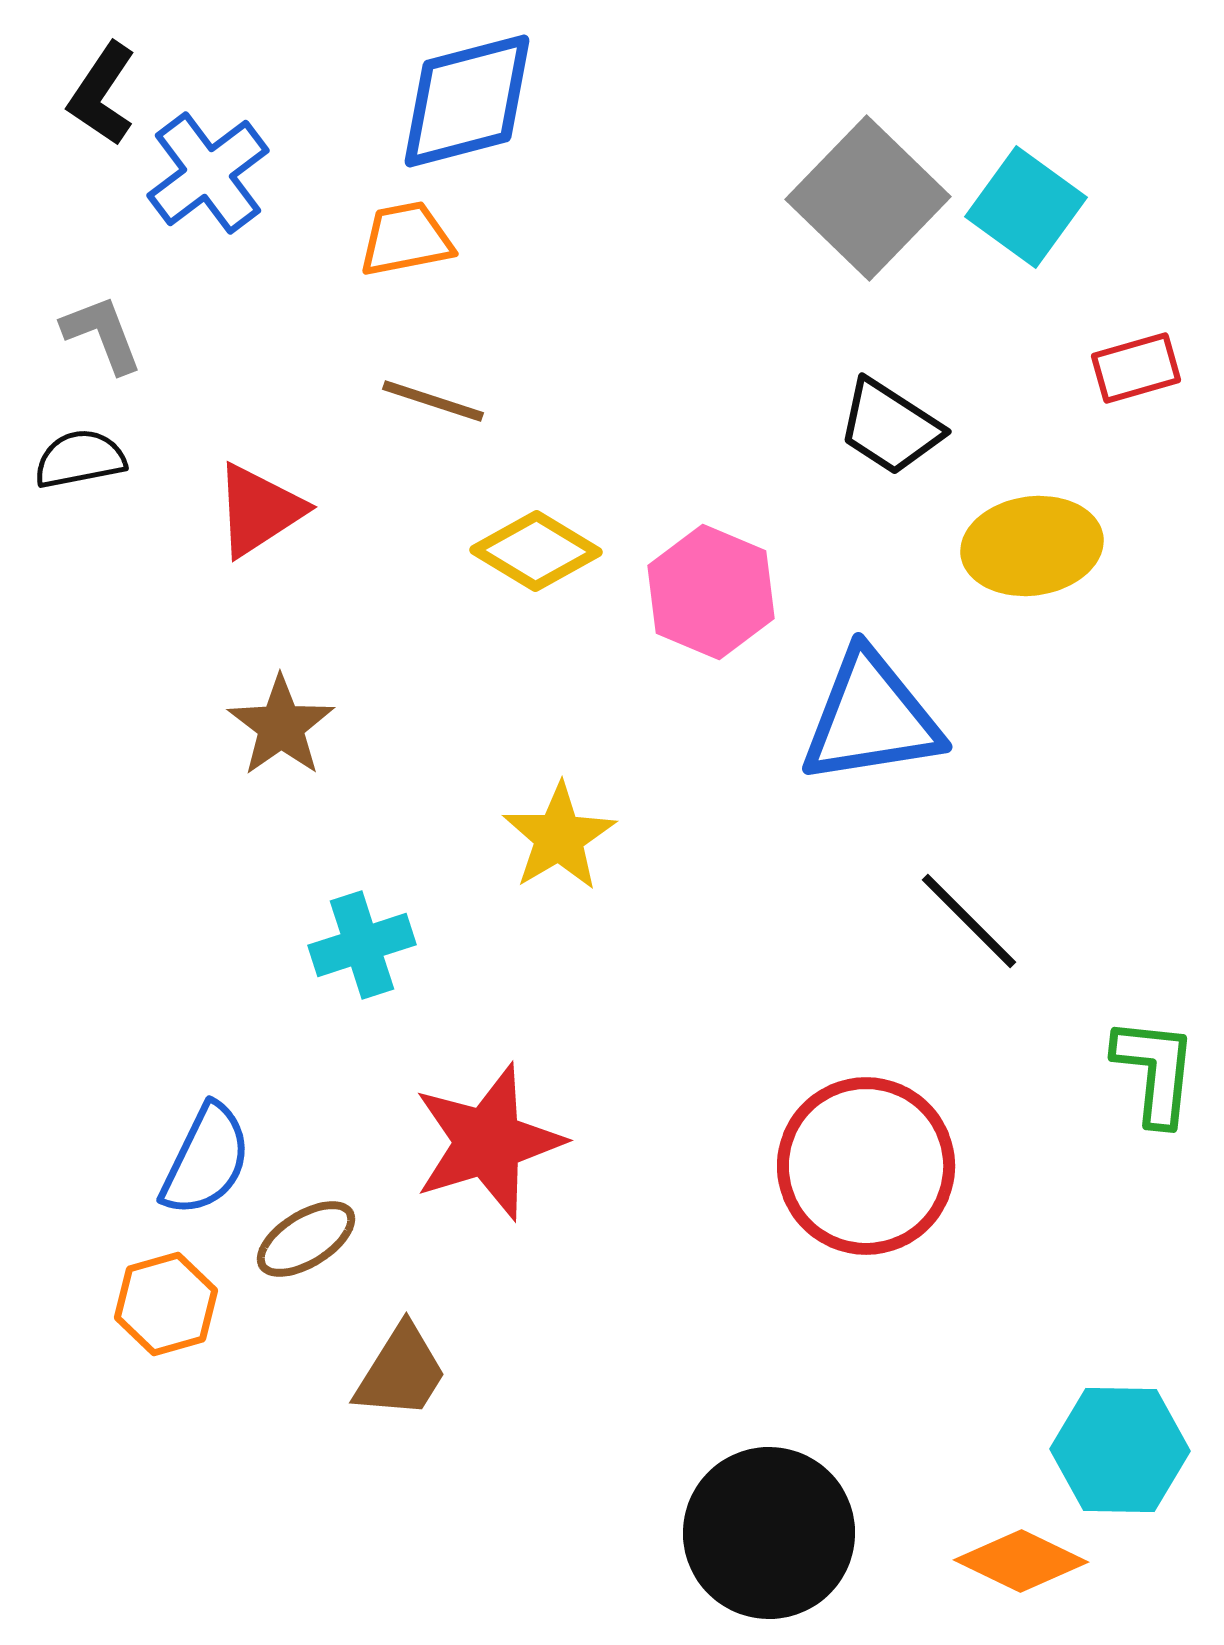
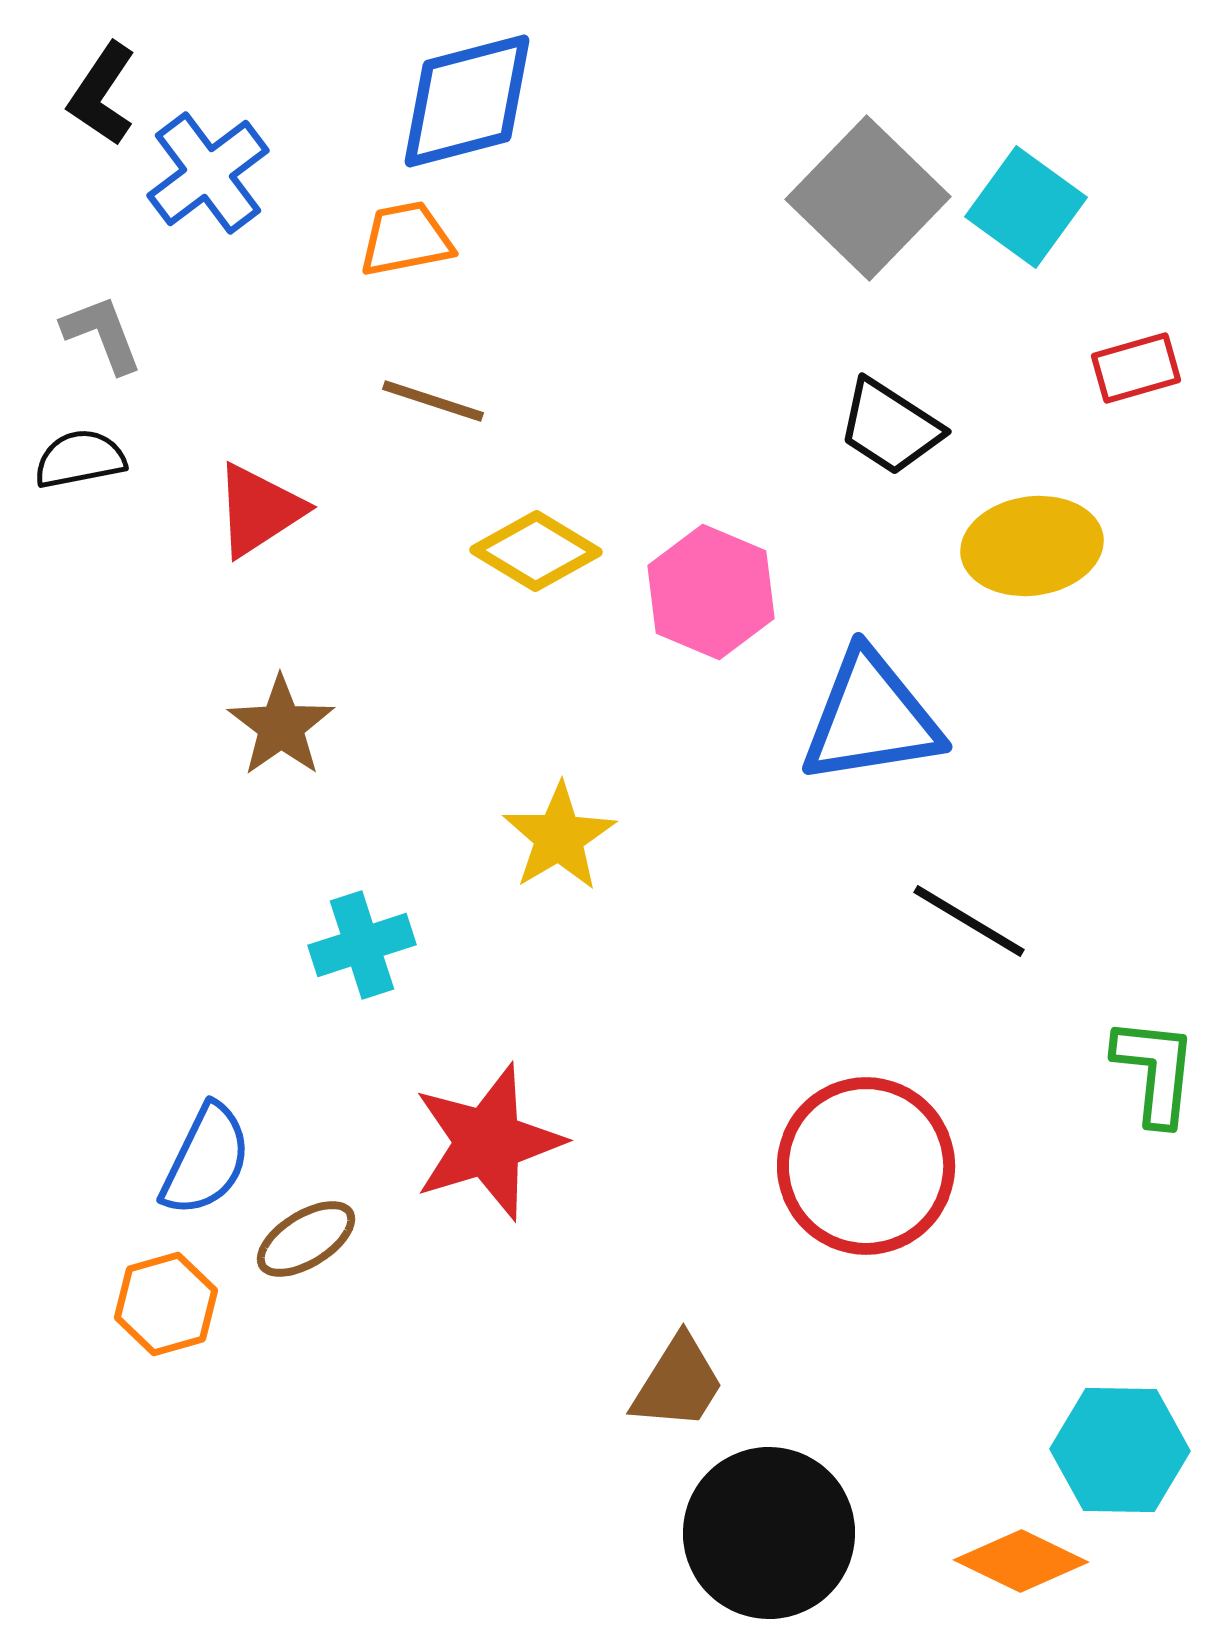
black line: rotated 14 degrees counterclockwise
brown trapezoid: moved 277 px right, 11 px down
